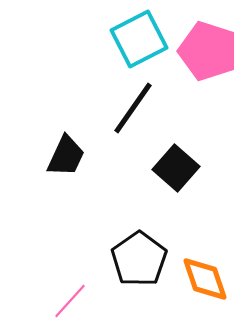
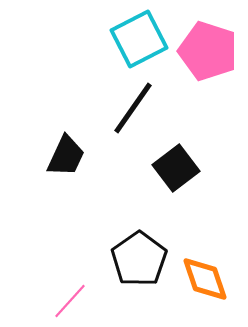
black square: rotated 12 degrees clockwise
